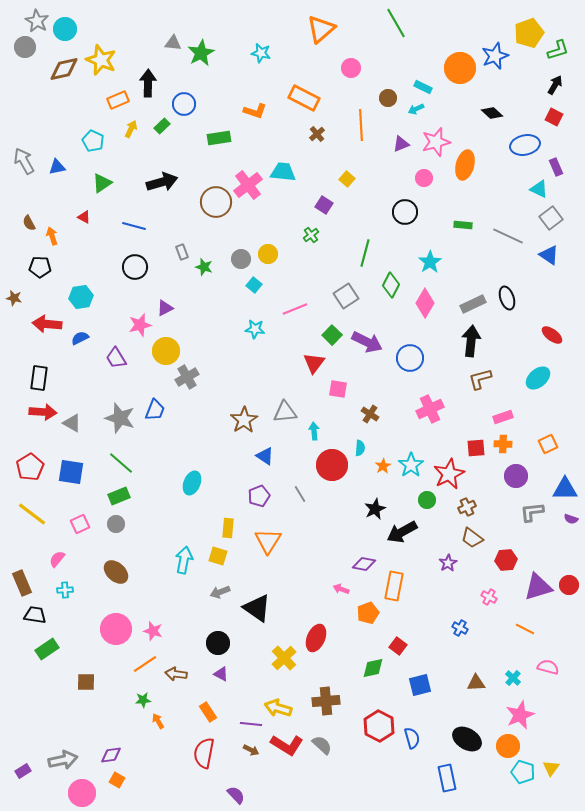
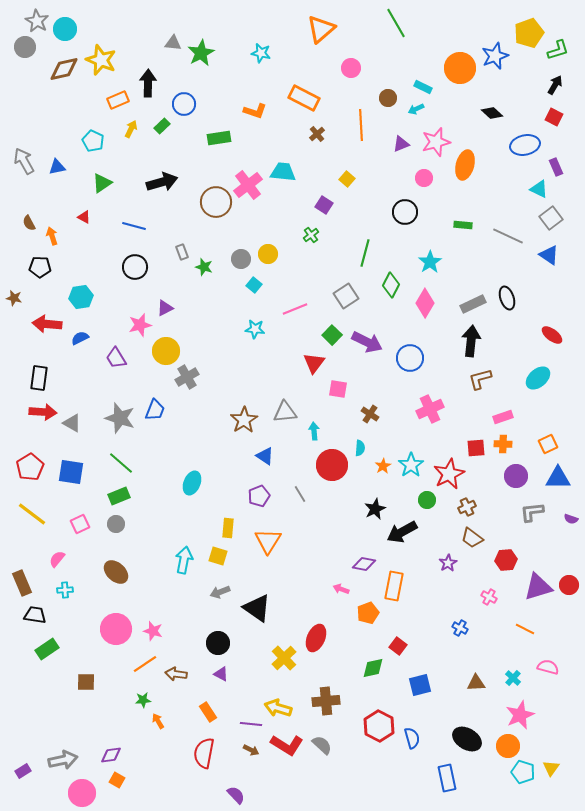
blue triangle at (565, 489): moved 7 px left, 11 px up
